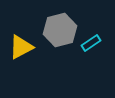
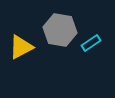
gray hexagon: rotated 24 degrees clockwise
